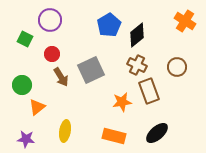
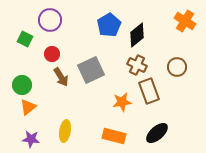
orange triangle: moved 9 px left
purple star: moved 5 px right
